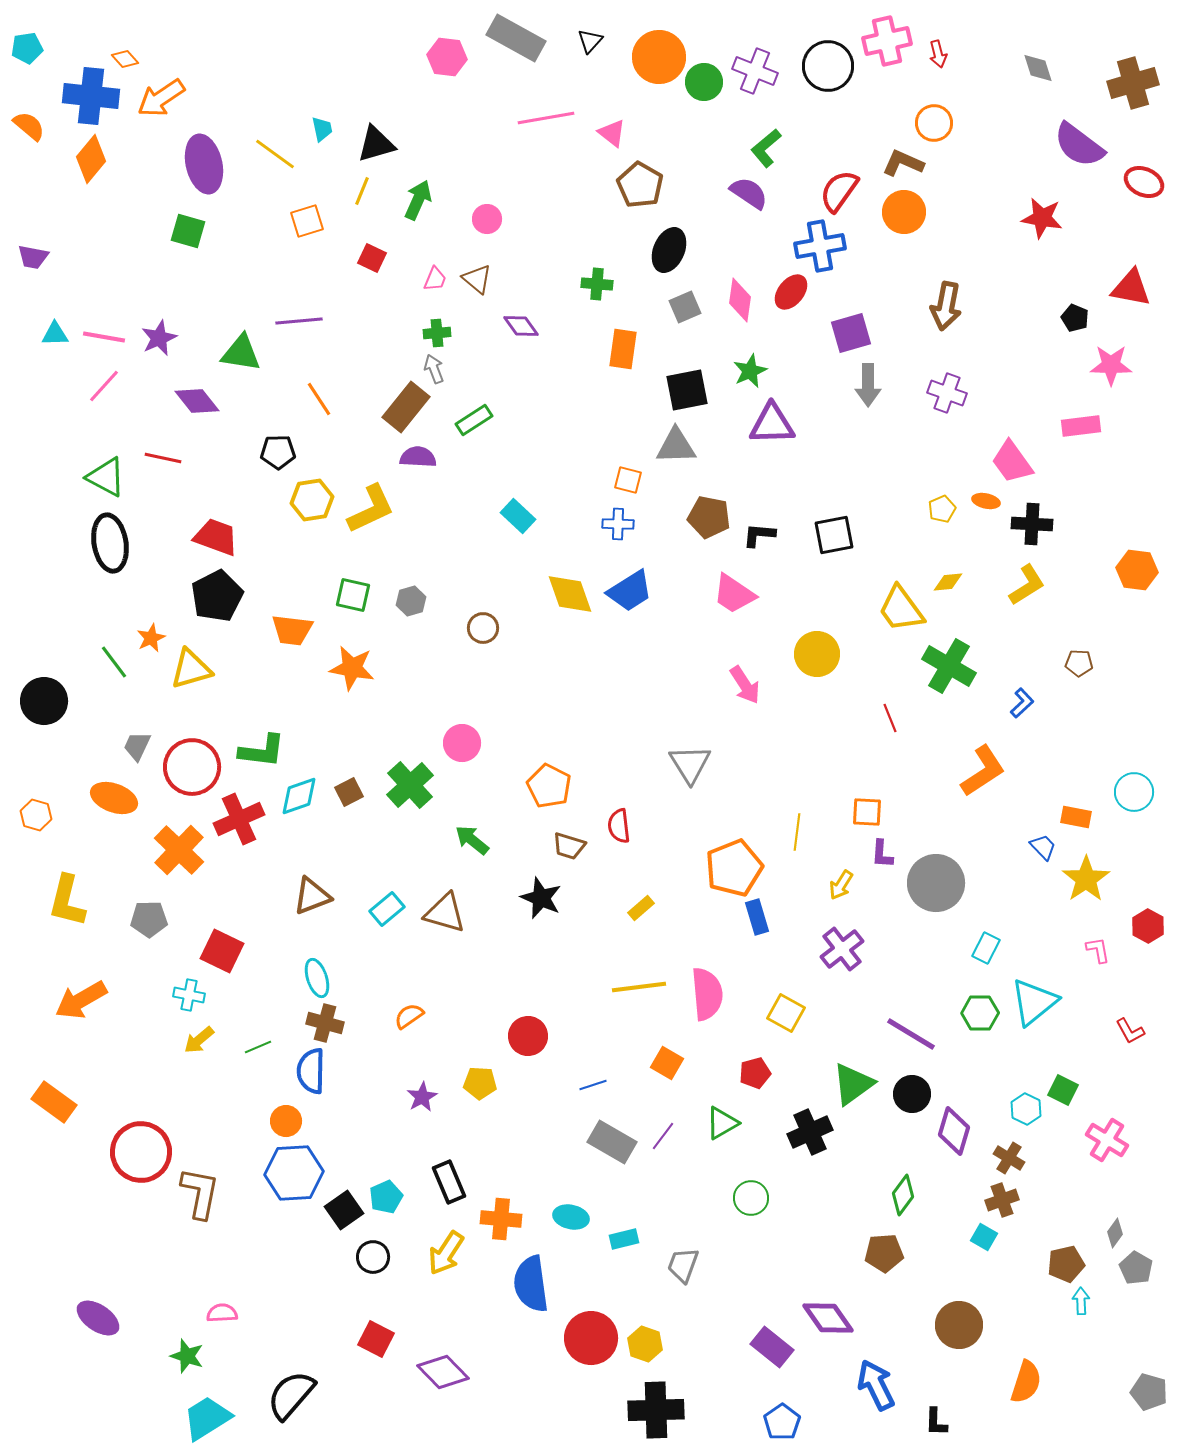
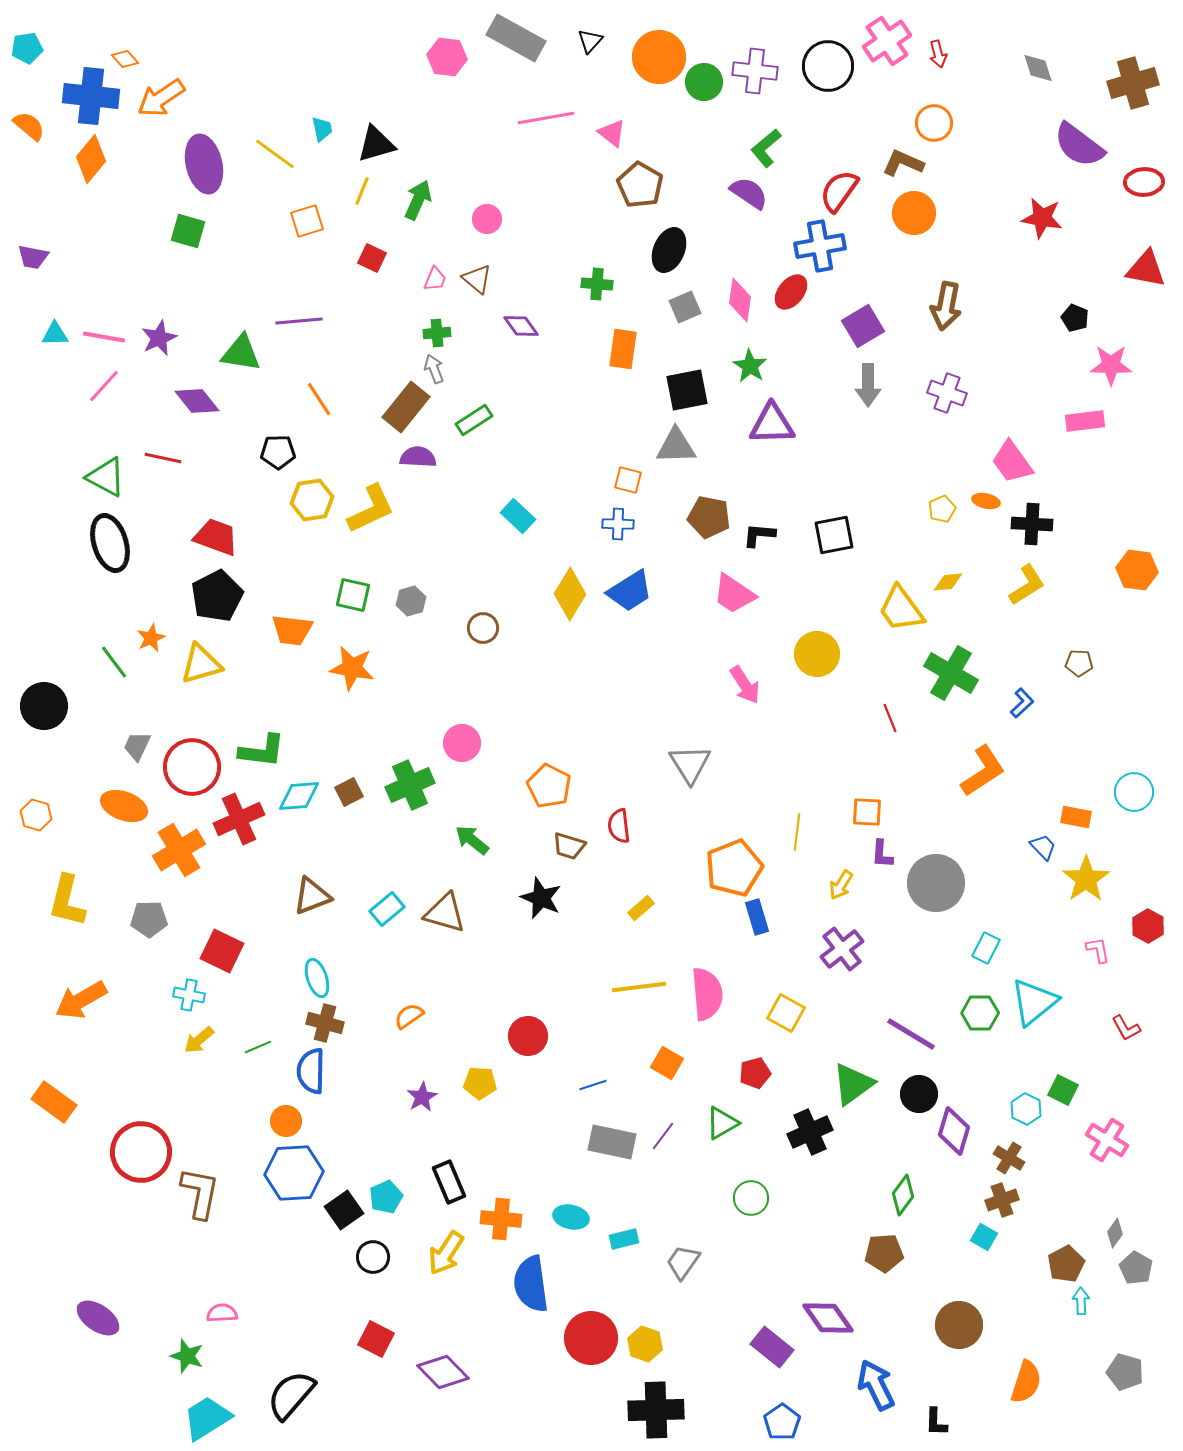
pink cross at (887, 41): rotated 21 degrees counterclockwise
purple cross at (755, 71): rotated 15 degrees counterclockwise
red ellipse at (1144, 182): rotated 27 degrees counterclockwise
orange circle at (904, 212): moved 10 px right, 1 px down
red triangle at (1131, 288): moved 15 px right, 19 px up
purple square at (851, 333): moved 12 px right, 7 px up; rotated 15 degrees counterclockwise
green star at (750, 371): moved 5 px up; rotated 16 degrees counterclockwise
pink rectangle at (1081, 426): moved 4 px right, 5 px up
black ellipse at (110, 543): rotated 8 degrees counterclockwise
yellow diamond at (570, 594): rotated 51 degrees clockwise
green cross at (949, 666): moved 2 px right, 7 px down
yellow triangle at (191, 669): moved 10 px right, 5 px up
black circle at (44, 701): moved 5 px down
green cross at (410, 785): rotated 18 degrees clockwise
cyan diamond at (299, 796): rotated 15 degrees clockwise
orange ellipse at (114, 798): moved 10 px right, 8 px down
orange cross at (179, 850): rotated 15 degrees clockwise
red L-shape at (1130, 1031): moved 4 px left, 3 px up
black circle at (912, 1094): moved 7 px right
gray rectangle at (612, 1142): rotated 18 degrees counterclockwise
brown pentagon at (1066, 1264): rotated 15 degrees counterclockwise
gray trapezoid at (683, 1265): moved 3 px up; rotated 15 degrees clockwise
gray pentagon at (1149, 1392): moved 24 px left, 20 px up
